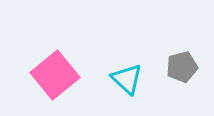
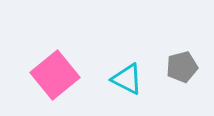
cyan triangle: rotated 16 degrees counterclockwise
